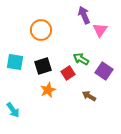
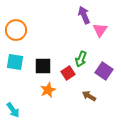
orange circle: moved 25 px left
green arrow: rotated 98 degrees counterclockwise
black square: rotated 18 degrees clockwise
